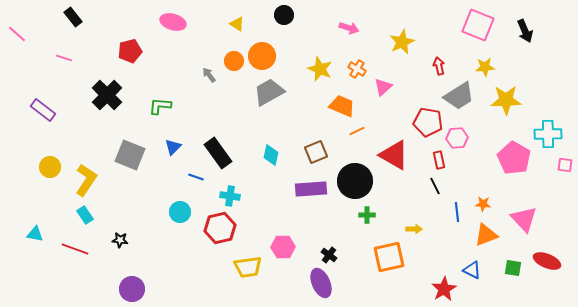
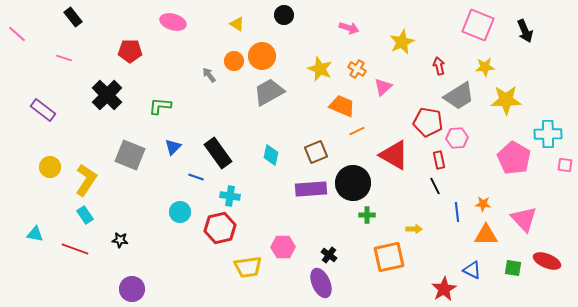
red pentagon at (130, 51): rotated 15 degrees clockwise
black circle at (355, 181): moved 2 px left, 2 px down
orange triangle at (486, 235): rotated 20 degrees clockwise
